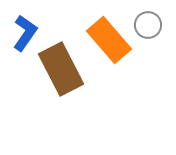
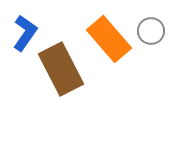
gray circle: moved 3 px right, 6 px down
orange rectangle: moved 1 px up
